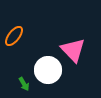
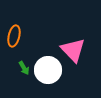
orange ellipse: rotated 25 degrees counterclockwise
green arrow: moved 16 px up
